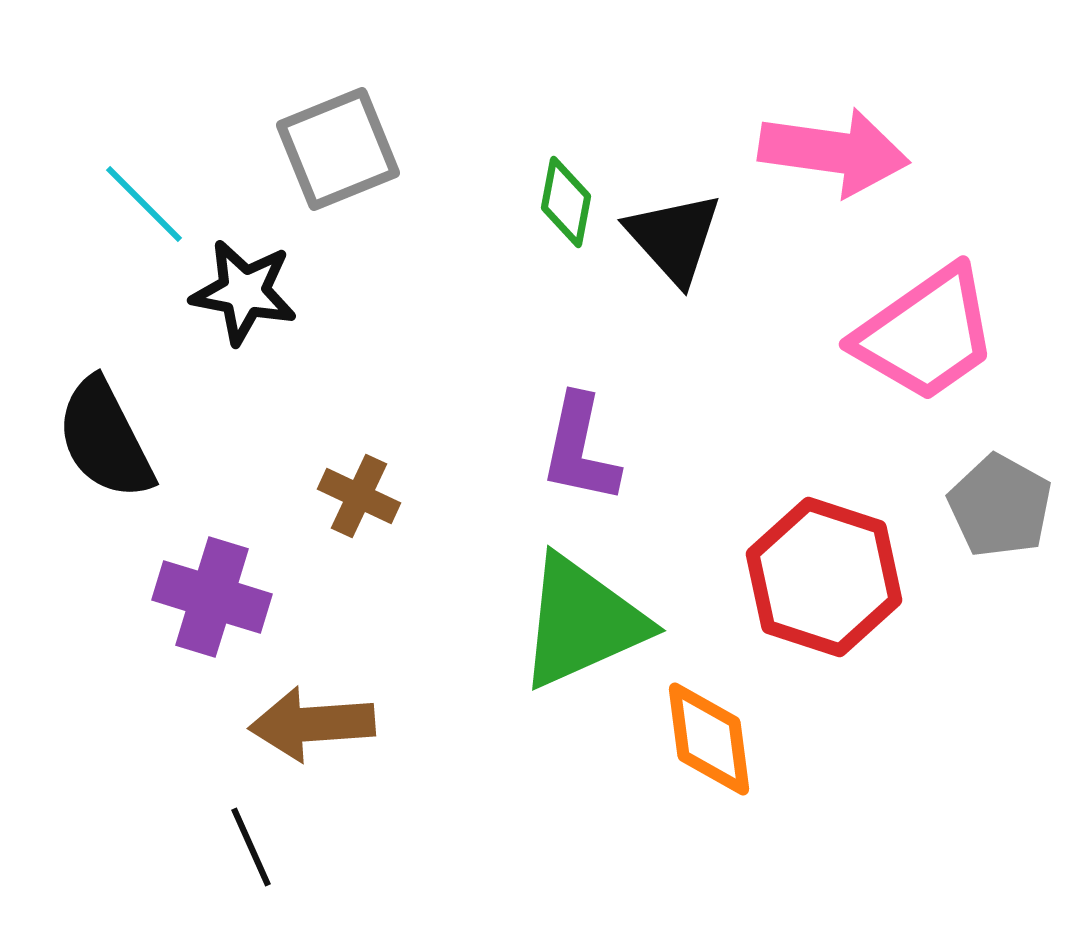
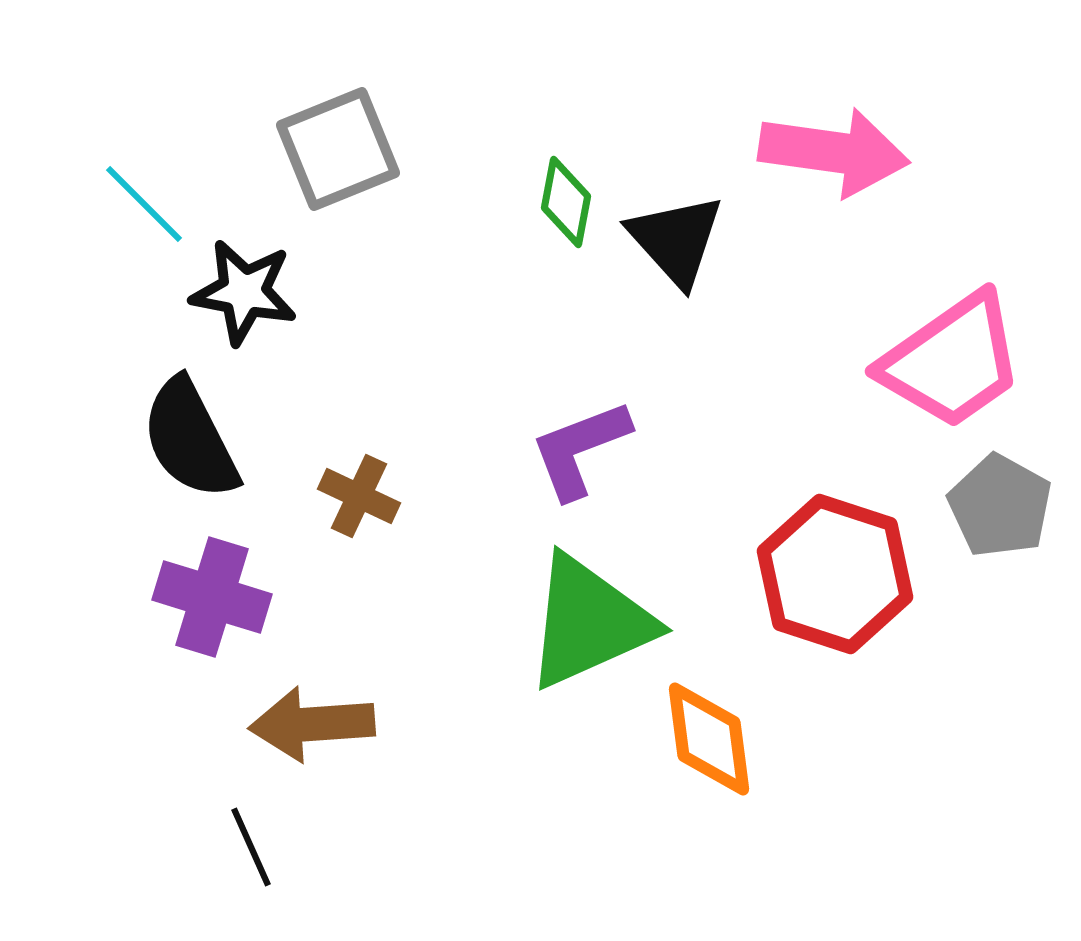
black triangle: moved 2 px right, 2 px down
pink trapezoid: moved 26 px right, 27 px down
black semicircle: moved 85 px right
purple L-shape: rotated 57 degrees clockwise
red hexagon: moved 11 px right, 3 px up
green triangle: moved 7 px right
